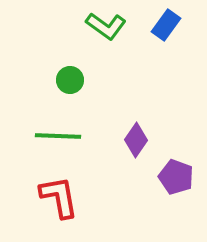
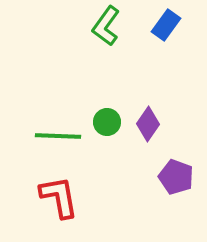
green L-shape: rotated 90 degrees clockwise
green circle: moved 37 px right, 42 px down
purple diamond: moved 12 px right, 16 px up
